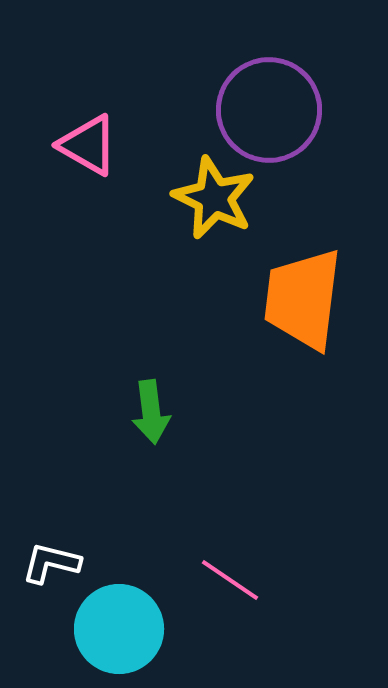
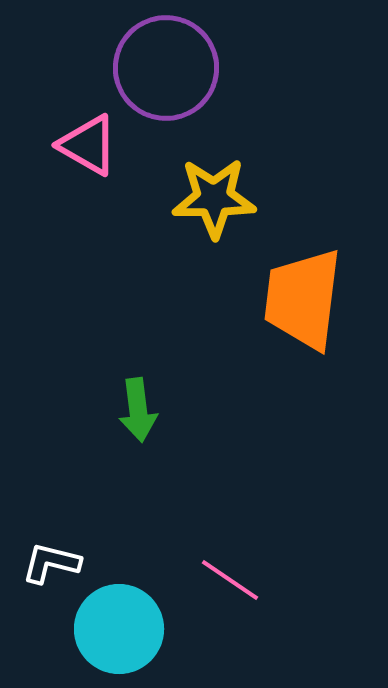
purple circle: moved 103 px left, 42 px up
yellow star: rotated 26 degrees counterclockwise
green arrow: moved 13 px left, 2 px up
